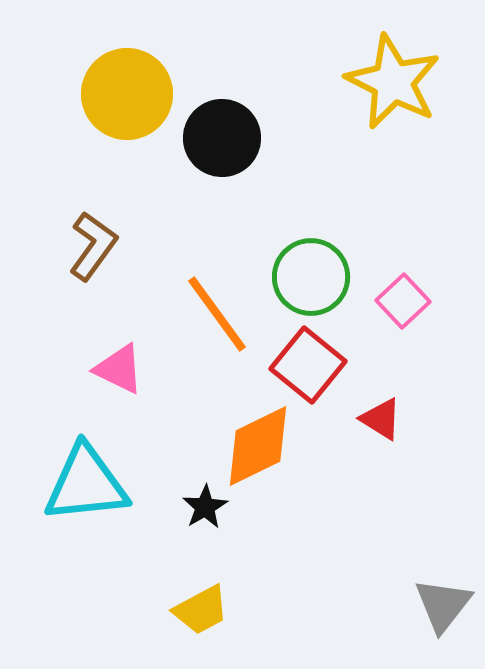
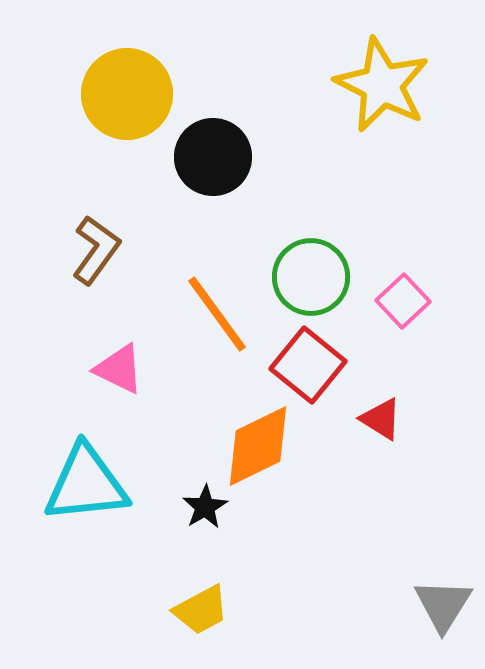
yellow star: moved 11 px left, 3 px down
black circle: moved 9 px left, 19 px down
brown L-shape: moved 3 px right, 4 px down
gray triangle: rotated 6 degrees counterclockwise
